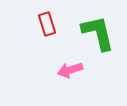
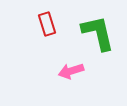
pink arrow: moved 1 px right, 1 px down
